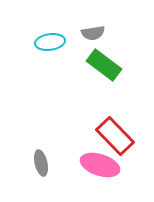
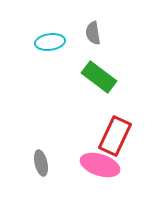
gray semicircle: rotated 90 degrees clockwise
green rectangle: moved 5 px left, 12 px down
red rectangle: rotated 69 degrees clockwise
